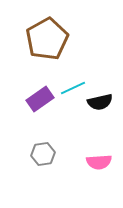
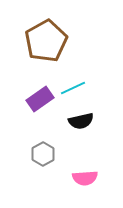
brown pentagon: moved 1 px left, 2 px down
black semicircle: moved 19 px left, 19 px down
gray hexagon: rotated 20 degrees counterclockwise
pink semicircle: moved 14 px left, 16 px down
